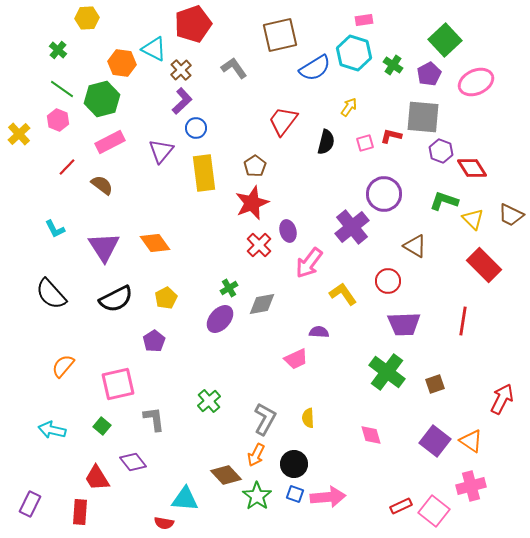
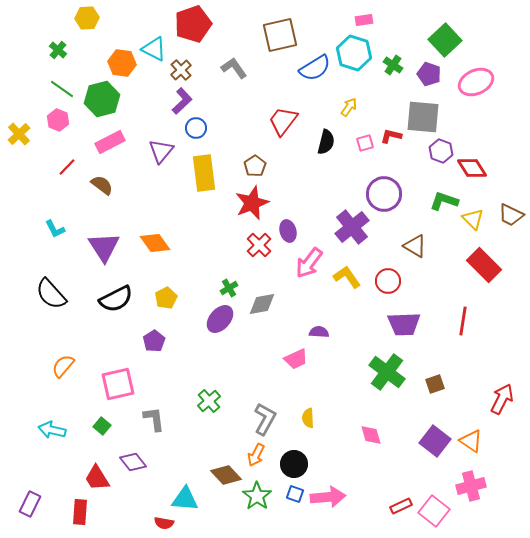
purple pentagon at (429, 74): rotated 25 degrees counterclockwise
yellow L-shape at (343, 294): moved 4 px right, 17 px up
